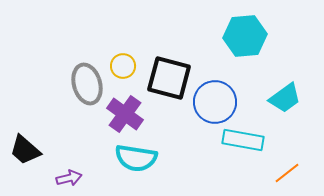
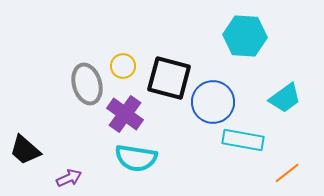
cyan hexagon: rotated 9 degrees clockwise
blue circle: moved 2 px left
purple arrow: rotated 10 degrees counterclockwise
